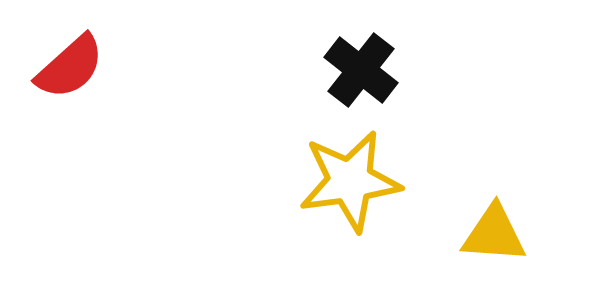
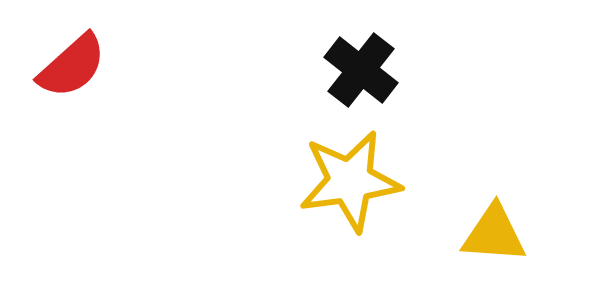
red semicircle: moved 2 px right, 1 px up
